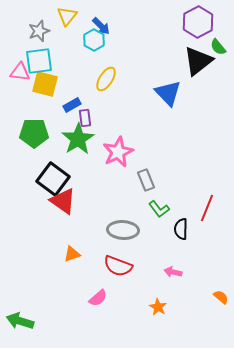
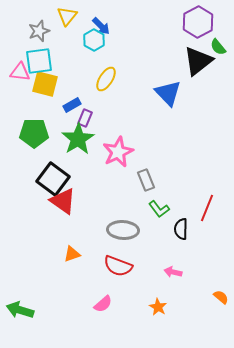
purple rectangle: rotated 30 degrees clockwise
pink semicircle: moved 5 px right, 6 px down
green arrow: moved 11 px up
